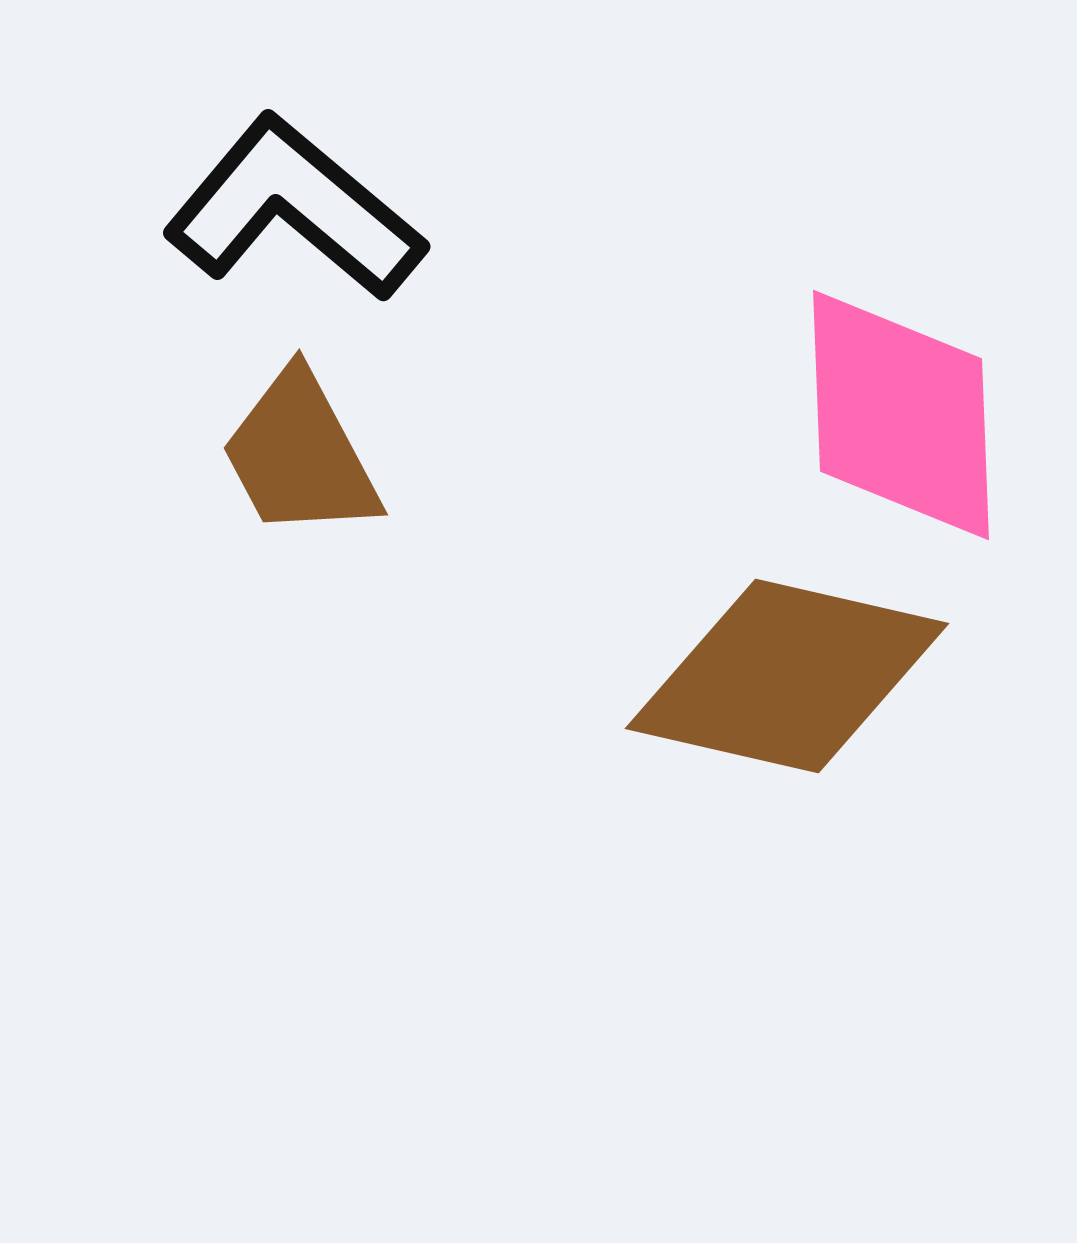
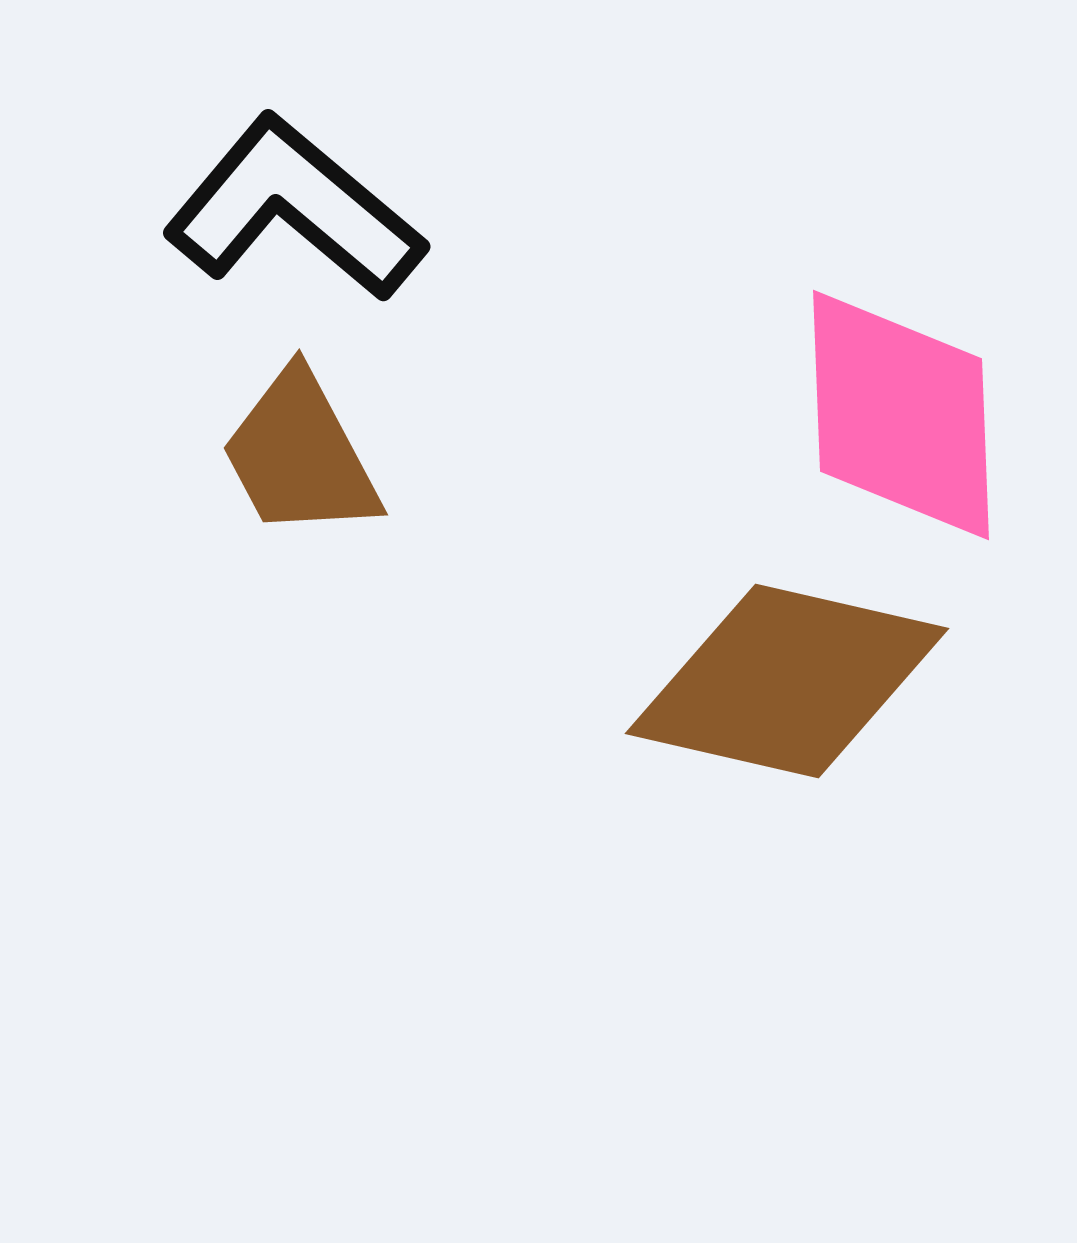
brown diamond: moved 5 px down
